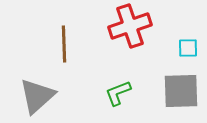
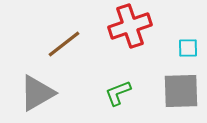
brown line: rotated 54 degrees clockwise
gray triangle: moved 3 px up; rotated 12 degrees clockwise
